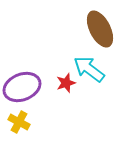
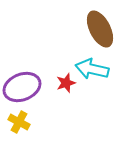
cyan arrow: moved 3 px right; rotated 24 degrees counterclockwise
